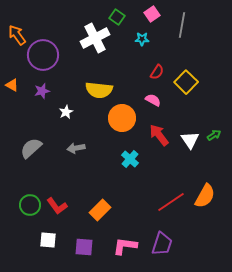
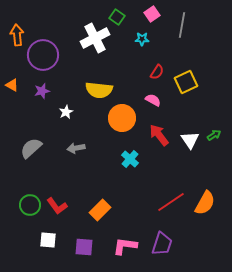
orange arrow: rotated 30 degrees clockwise
yellow square: rotated 20 degrees clockwise
orange semicircle: moved 7 px down
